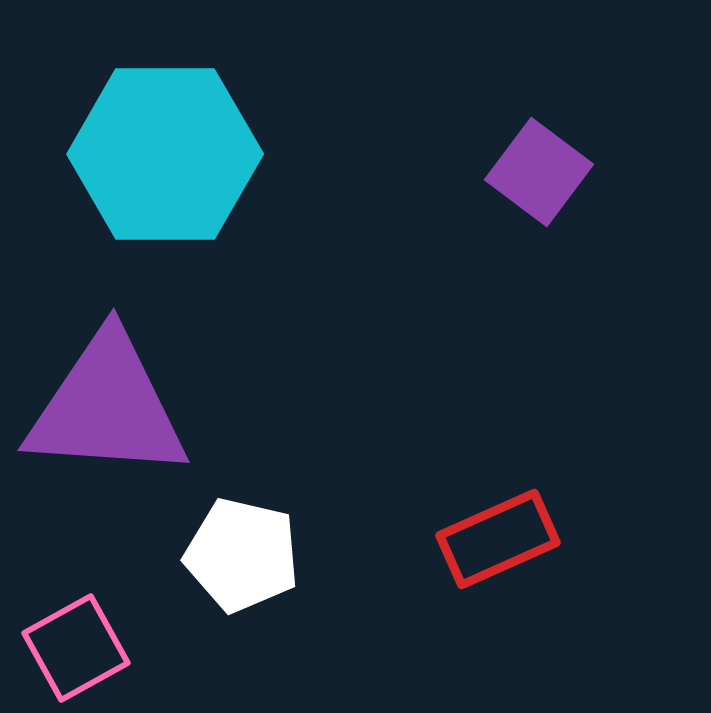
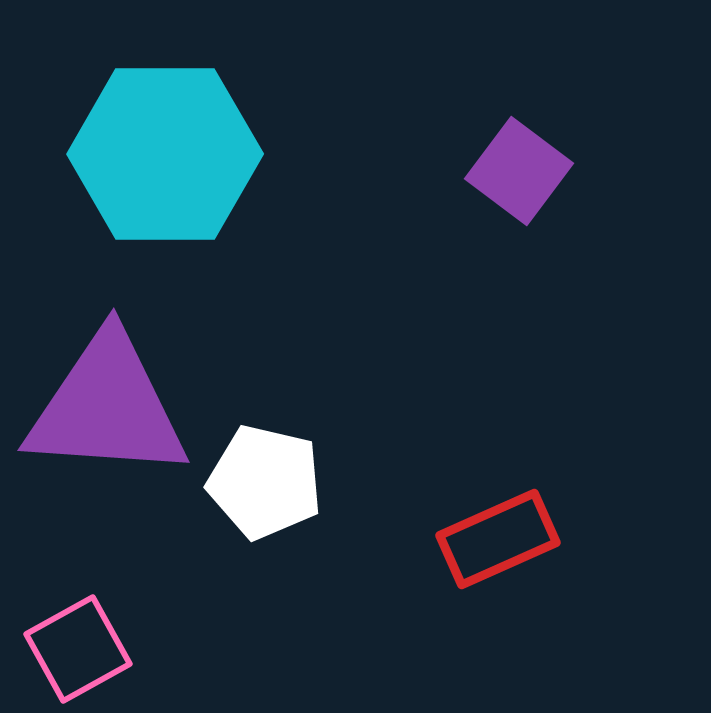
purple square: moved 20 px left, 1 px up
white pentagon: moved 23 px right, 73 px up
pink square: moved 2 px right, 1 px down
